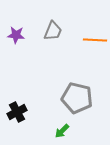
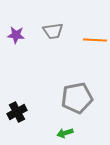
gray trapezoid: rotated 60 degrees clockwise
gray pentagon: rotated 24 degrees counterclockwise
green arrow: moved 3 px right, 2 px down; rotated 28 degrees clockwise
